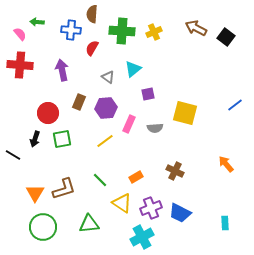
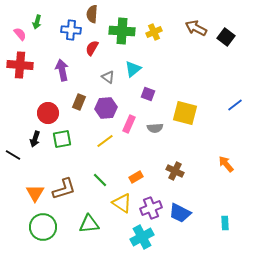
green arrow: rotated 80 degrees counterclockwise
purple square: rotated 32 degrees clockwise
